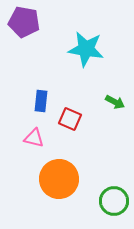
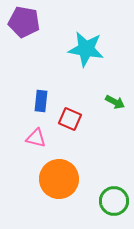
pink triangle: moved 2 px right
